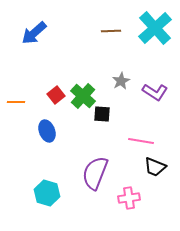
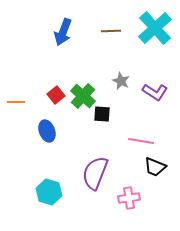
blue arrow: moved 29 px right, 1 px up; rotated 28 degrees counterclockwise
gray star: rotated 18 degrees counterclockwise
cyan hexagon: moved 2 px right, 1 px up
